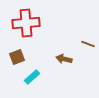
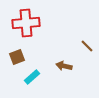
brown line: moved 1 px left, 2 px down; rotated 24 degrees clockwise
brown arrow: moved 7 px down
